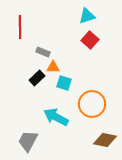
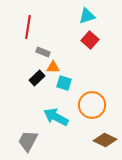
red line: moved 8 px right; rotated 10 degrees clockwise
orange circle: moved 1 px down
brown diamond: rotated 15 degrees clockwise
